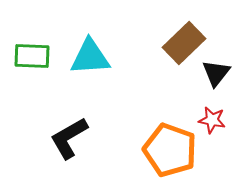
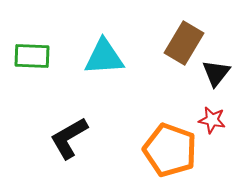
brown rectangle: rotated 15 degrees counterclockwise
cyan triangle: moved 14 px right
